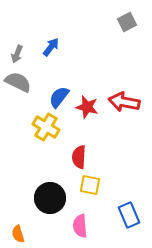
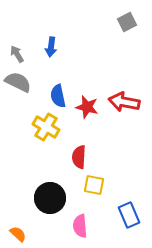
blue arrow: rotated 150 degrees clockwise
gray arrow: rotated 126 degrees clockwise
blue semicircle: moved 1 px left, 1 px up; rotated 50 degrees counterclockwise
yellow square: moved 4 px right
orange semicircle: rotated 150 degrees clockwise
